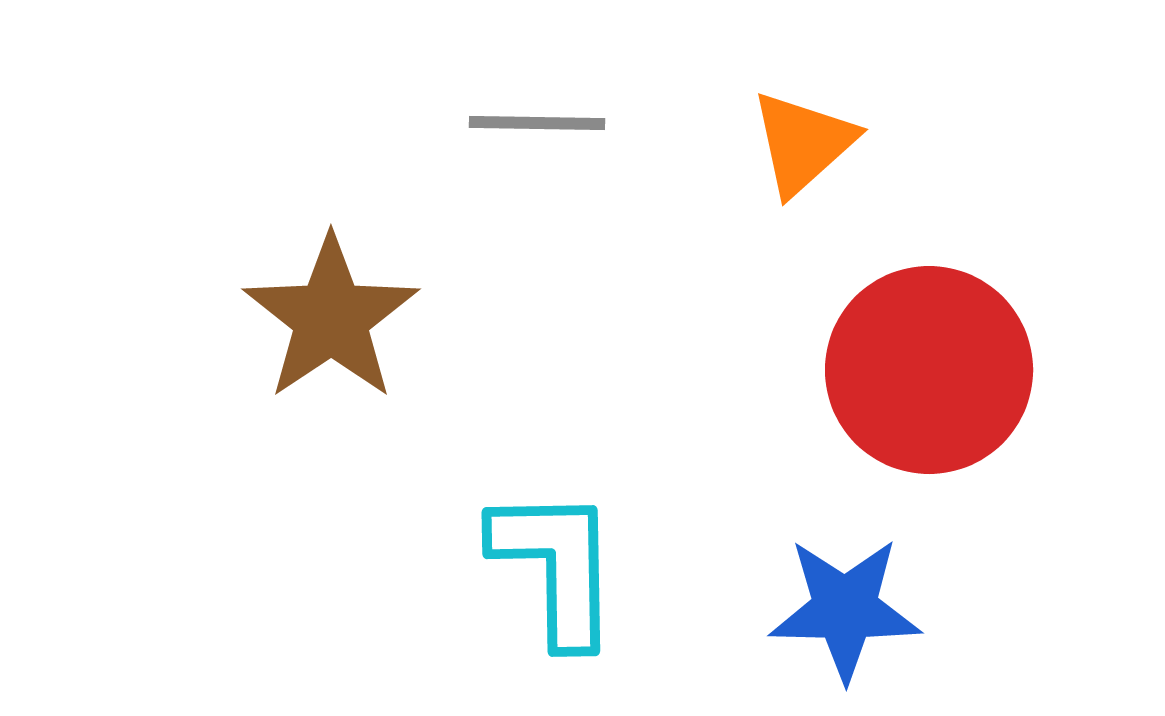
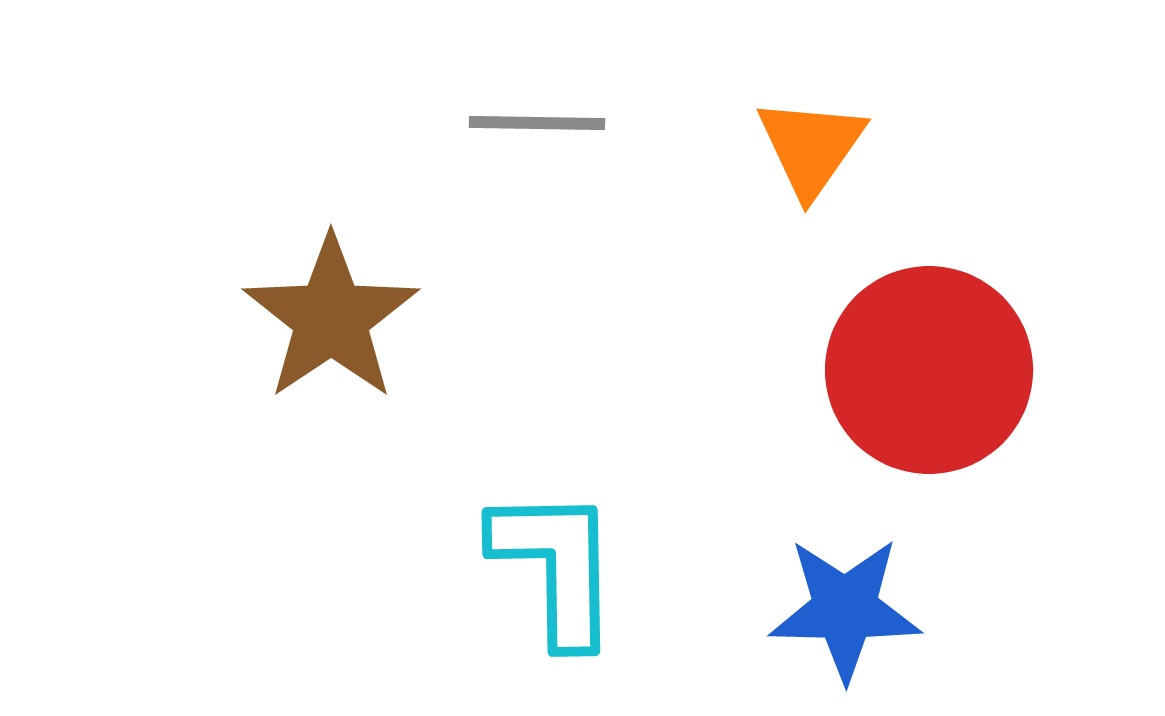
orange triangle: moved 8 px right, 4 px down; rotated 13 degrees counterclockwise
